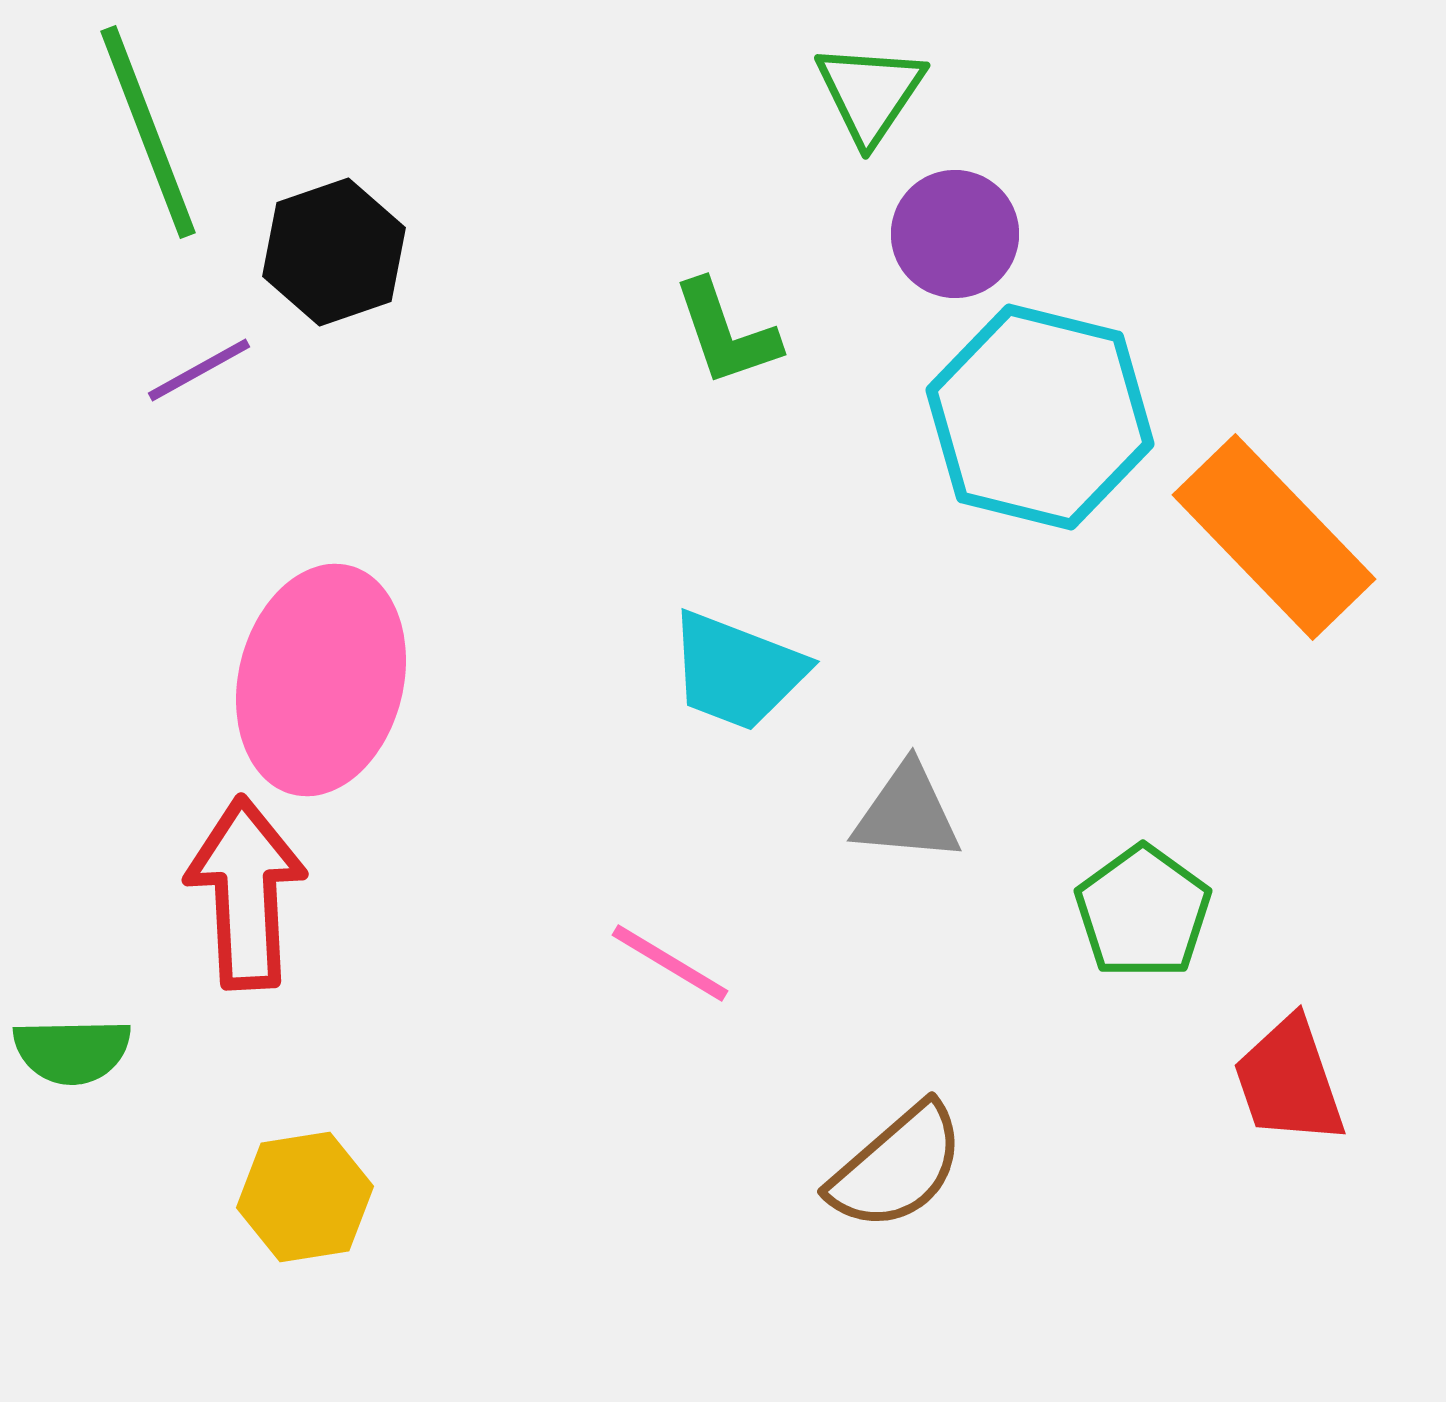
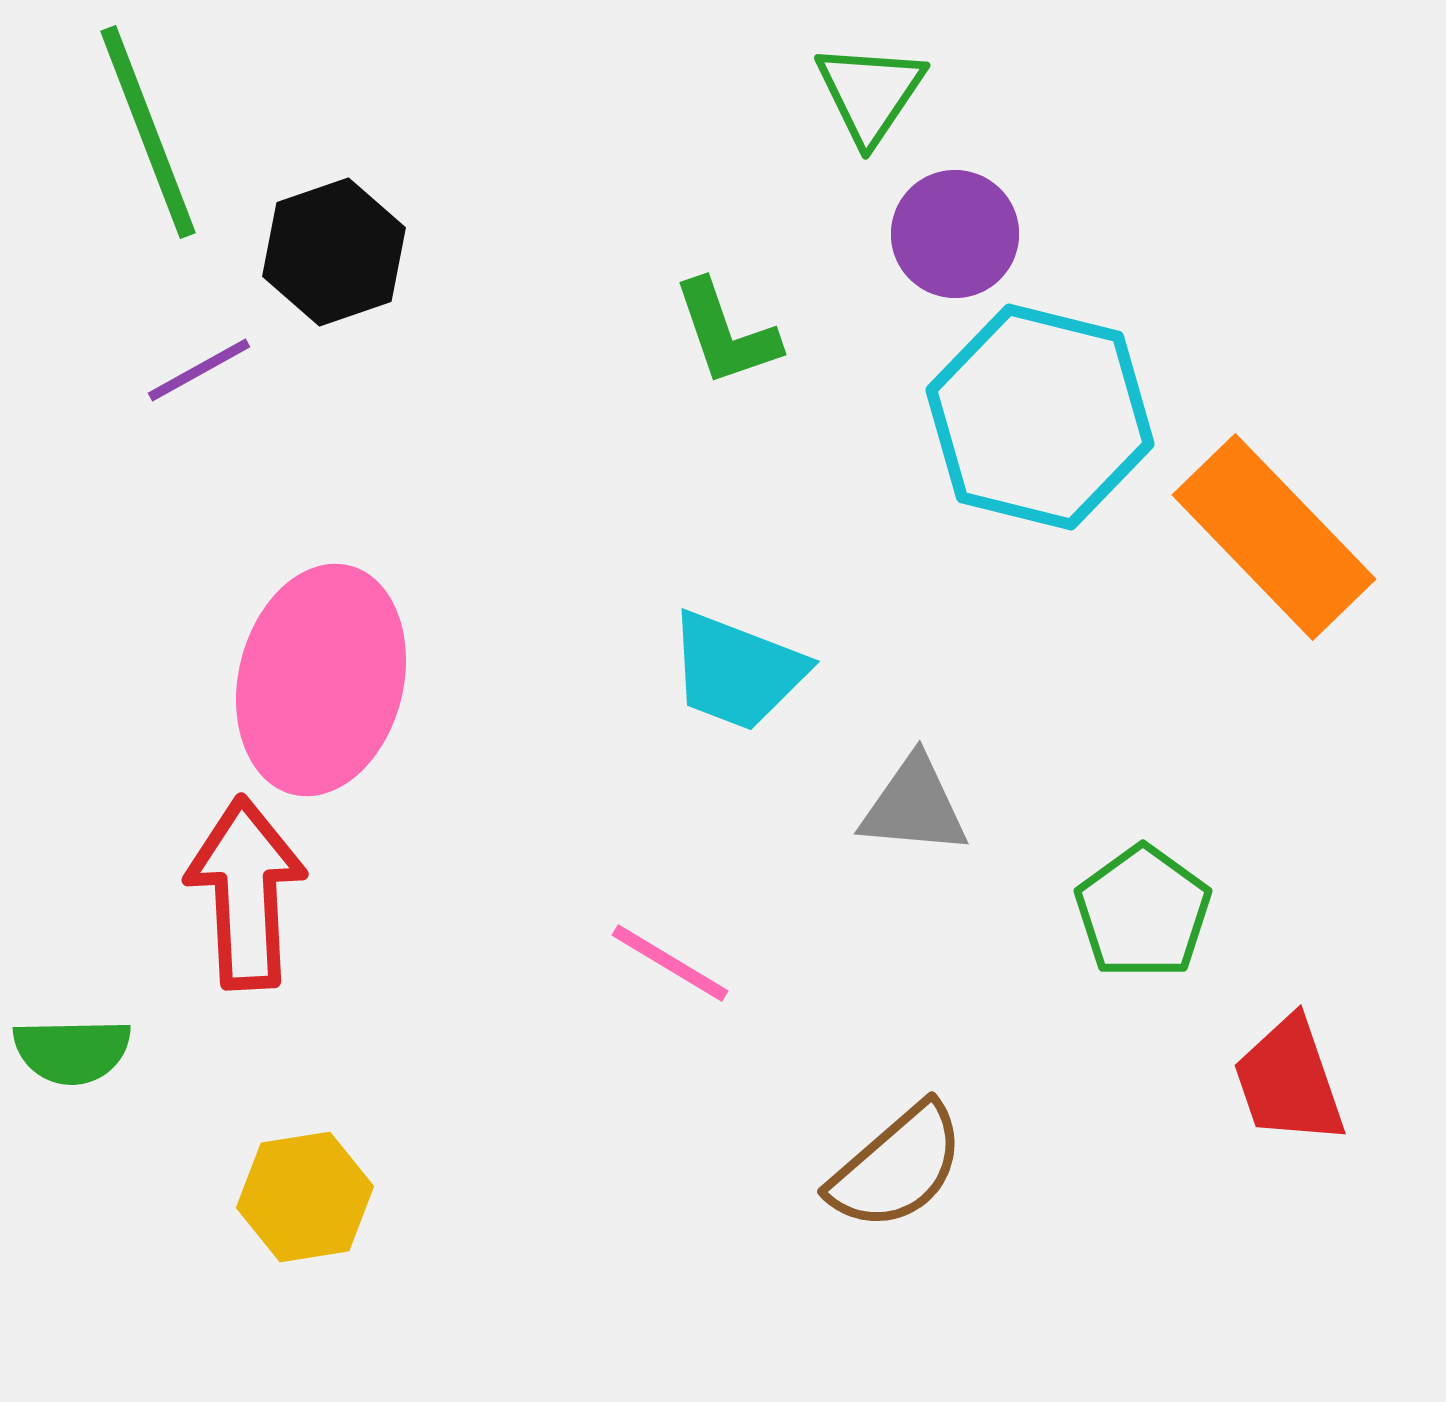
gray triangle: moved 7 px right, 7 px up
